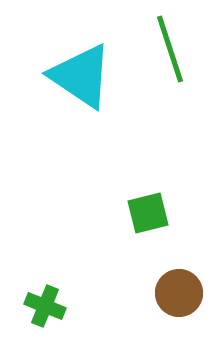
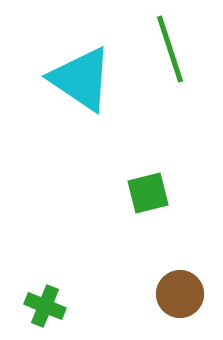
cyan triangle: moved 3 px down
green square: moved 20 px up
brown circle: moved 1 px right, 1 px down
